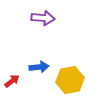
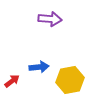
purple arrow: moved 7 px right, 1 px down
